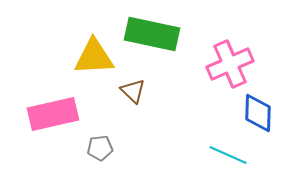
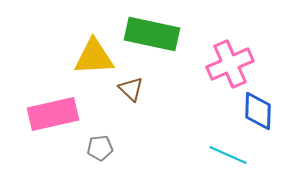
brown triangle: moved 2 px left, 2 px up
blue diamond: moved 2 px up
